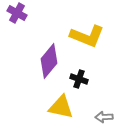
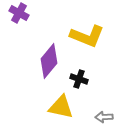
purple cross: moved 2 px right
